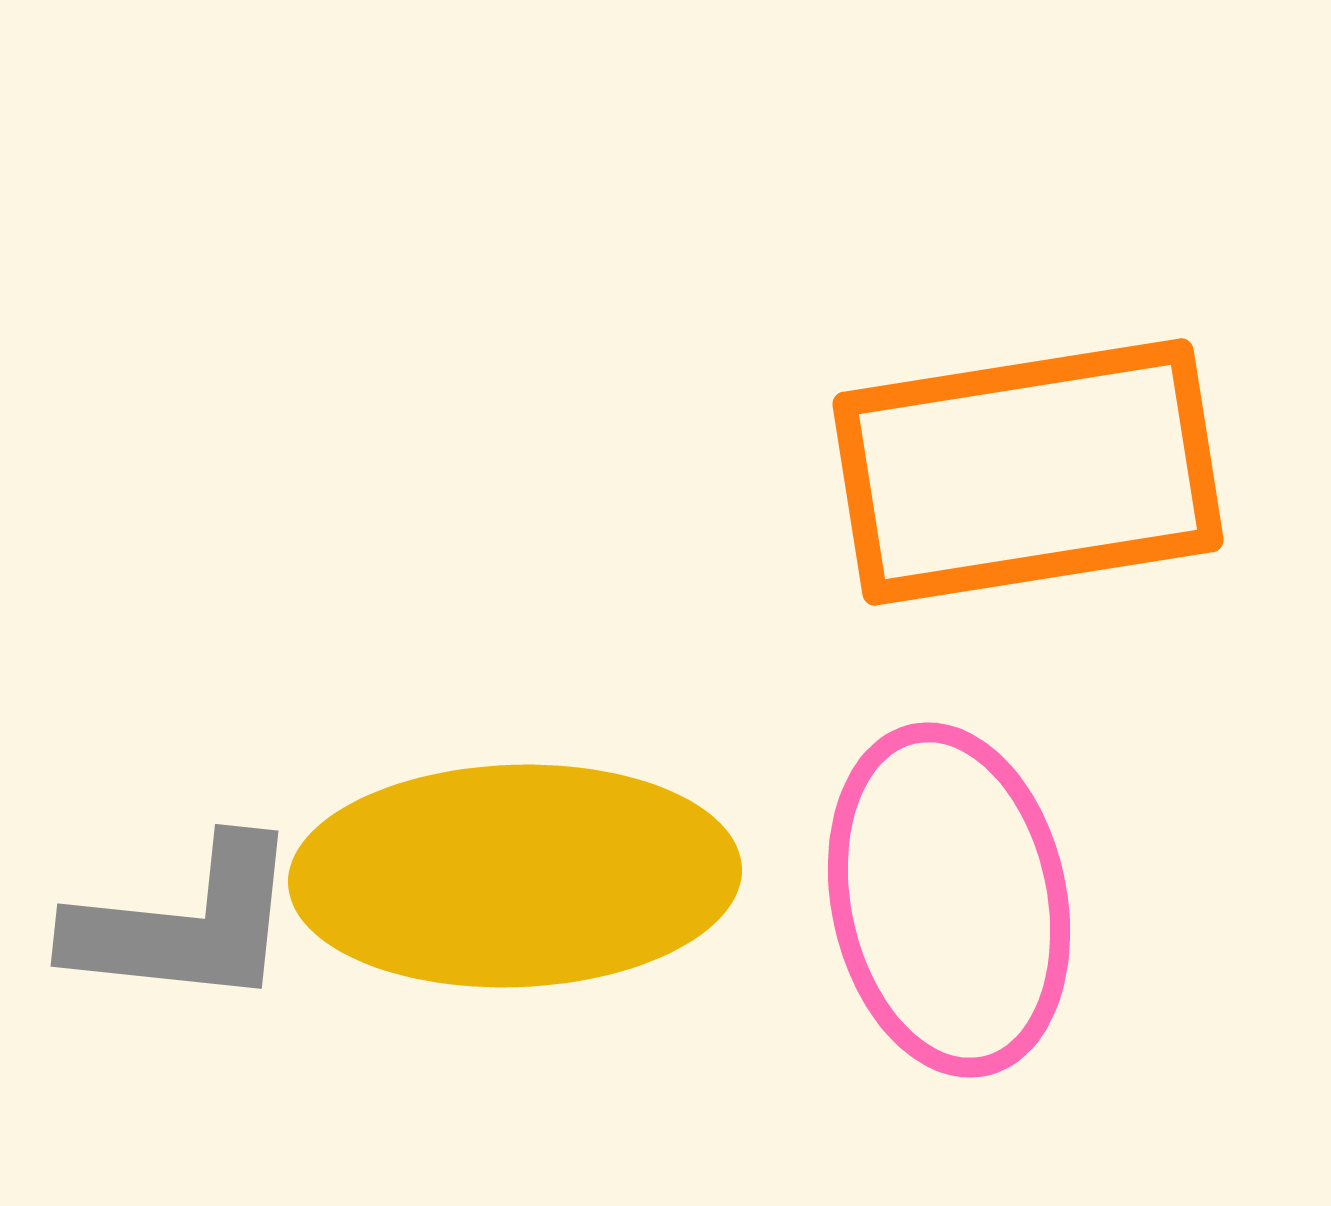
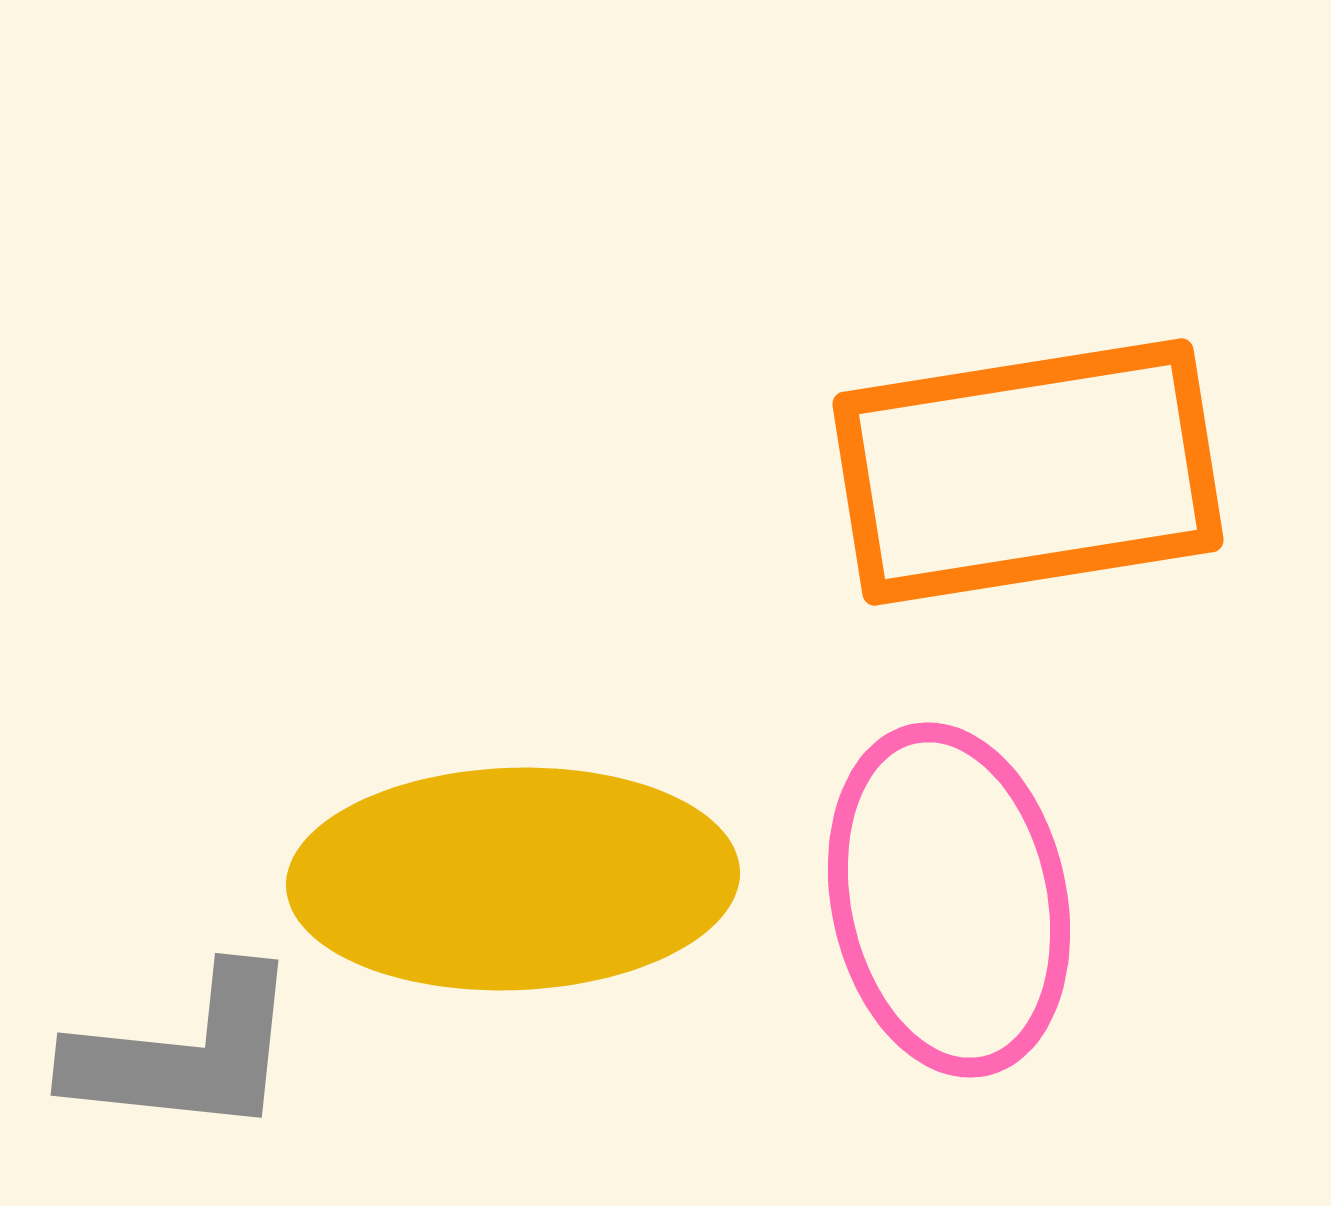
yellow ellipse: moved 2 px left, 3 px down
gray L-shape: moved 129 px down
